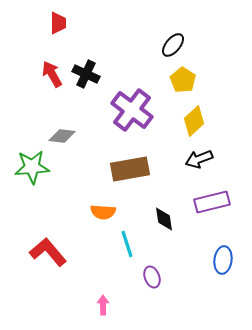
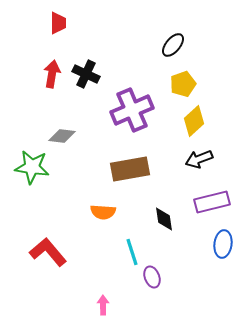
red arrow: rotated 40 degrees clockwise
yellow pentagon: moved 4 px down; rotated 20 degrees clockwise
purple cross: rotated 30 degrees clockwise
green star: rotated 12 degrees clockwise
cyan line: moved 5 px right, 8 px down
blue ellipse: moved 16 px up
